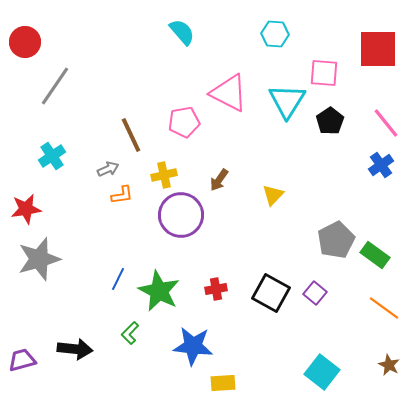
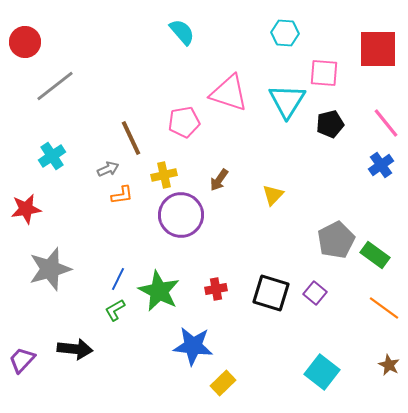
cyan hexagon: moved 10 px right, 1 px up
gray line: rotated 18 degrees clockwise
pink triangle: rotated 9 degrees counterclockwise
black pentagon: moved 3 px down; rotated 20 degrees clockwise
brown line: moved 3 px down
gray star: moved 11 px right, 10 px down
black square: rotated 12 degrees counterclockwise
green L-shape: moved 15 px left, 23 px up; rotated 15 degrees clockwise
purple trapezoid: rotated 32 degrees counterclockwise
yellow rectangle: rotated 40 degrees counterclockwise
